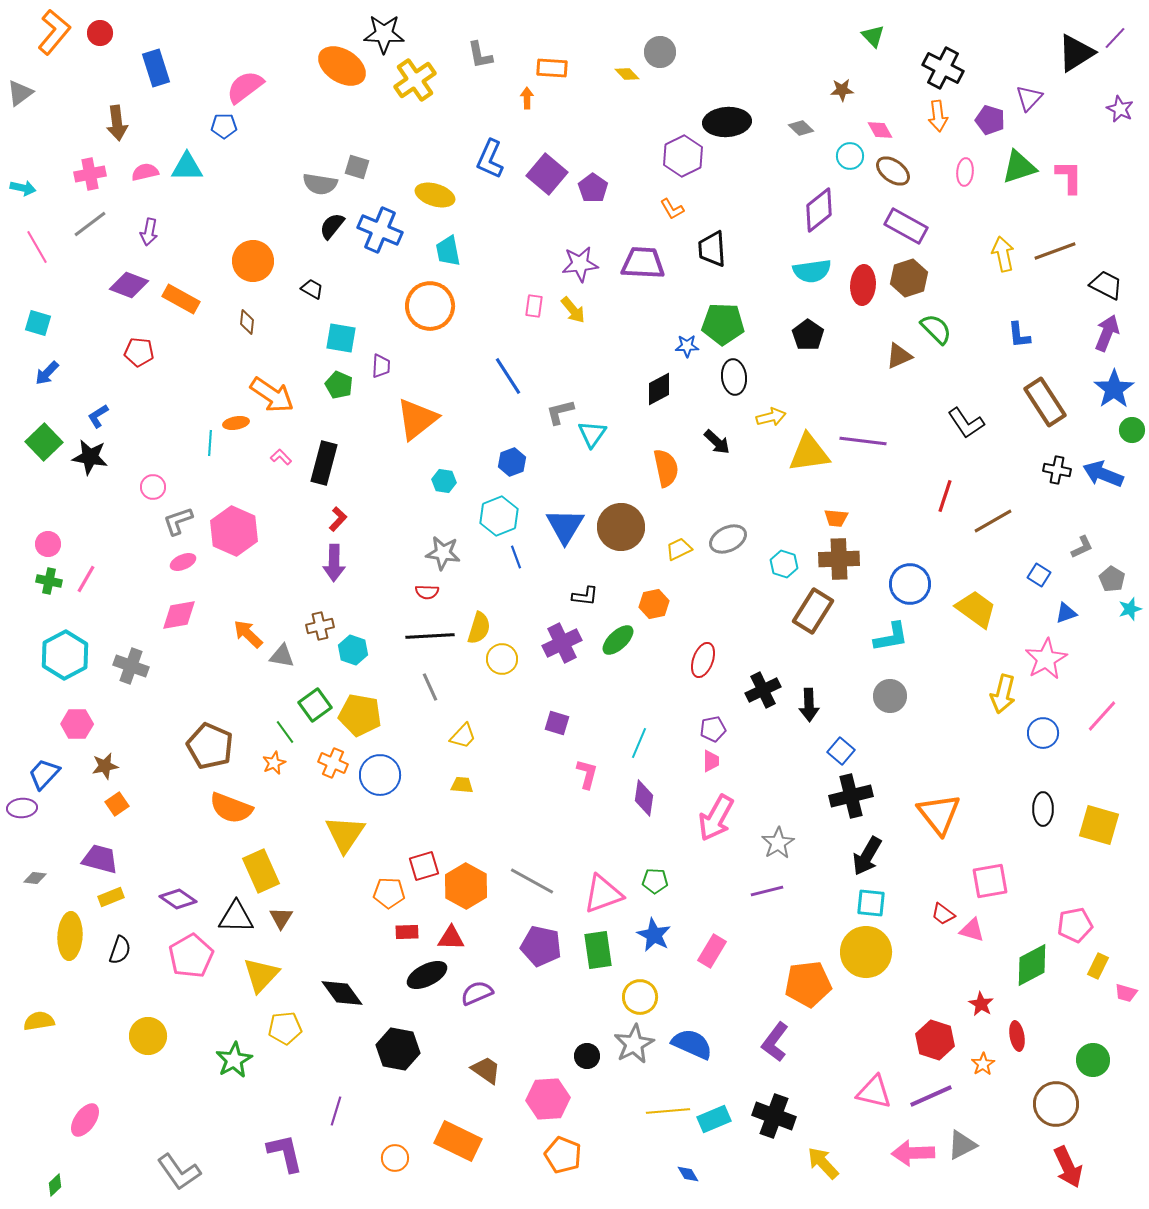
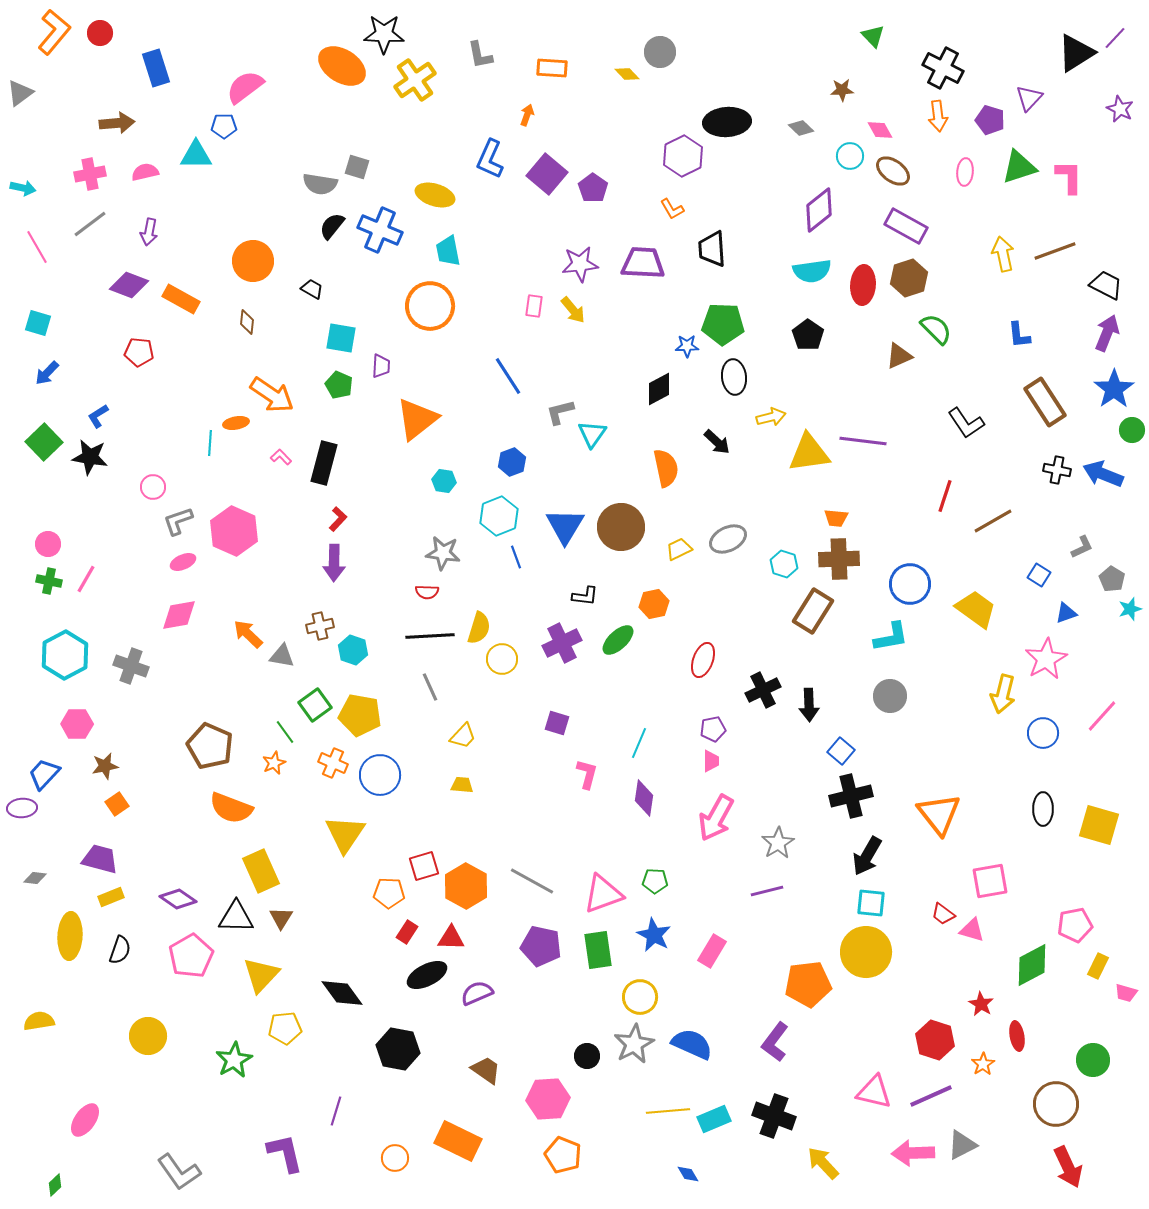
orange arrow at (527, 98): moved 17 px down; rotated 20 degrees clockwise
brown arrow at (117, 123): rotated 88 degrees counterclockwise
cyan triangle at (187, 167): moved 9 px right, 12 px up
red rectangle at (407, 932): rotated 55 degrees counterclockwise
